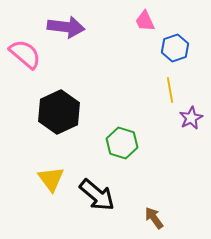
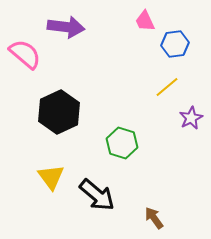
blue hexagon: moved 4 px up; rotated 12 degrees clockwise
yellow line: moved 3 px left, 3 px up; rotated 60 degrees clockwise
yellow triangle: moved 2 px up
